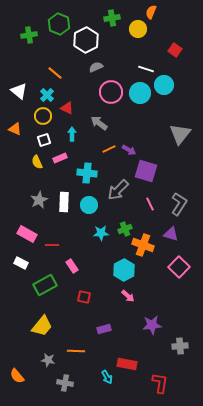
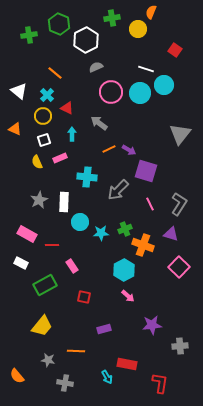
cyan cross at (87, 173): moved 4 px down
cyan circle at (89, 205): moved 9 px left, 17 px down
